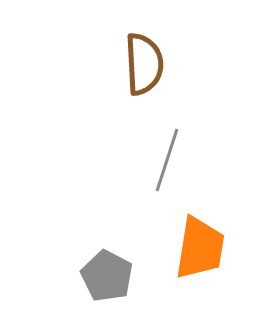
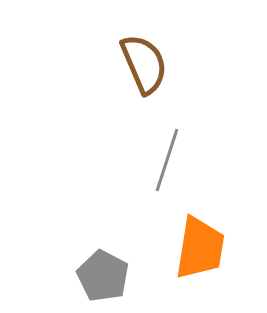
brown semicircle: rotated 20 degrees counterclockwise
gray pentagon: moved 4 px left
